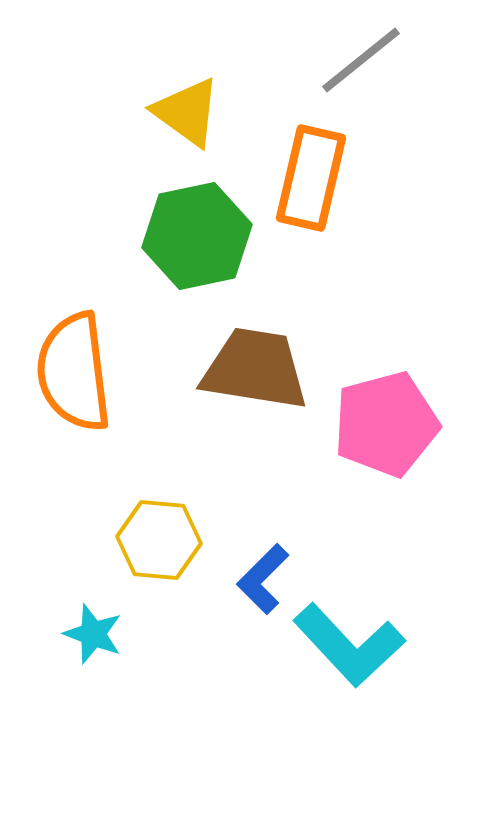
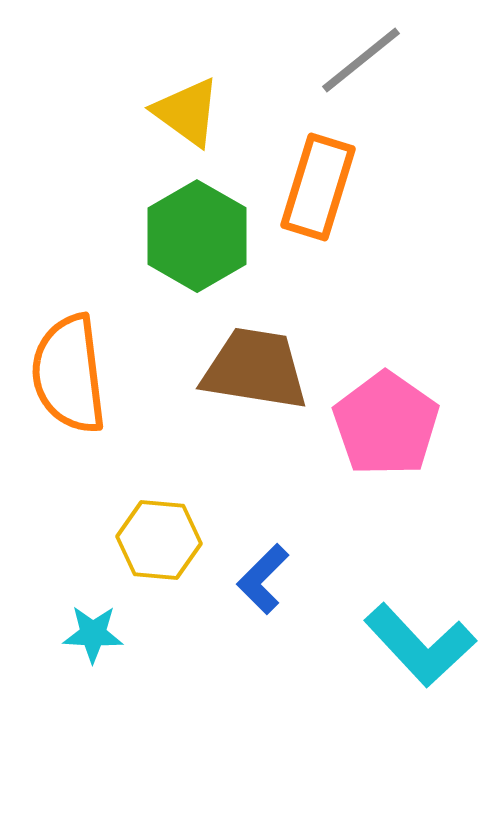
orange rectangle: moved 7 px right, 9 px down; rotated 4 degrees clockwise
green hexagon: rotated 18 degrees counterclockwise
orange semicircle: moved 5 px left, 2 px down
pink pentagon: rotated 22 degrees counterclockwise
cyan star: rotated 18 degrees counterclockwise
cyan L-shape: moved 71 px right
